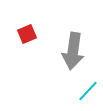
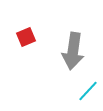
red square: moved 1 px left, 3 px down
